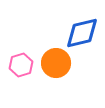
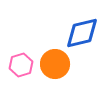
orange circle: moved 1 px left, 1 px down
